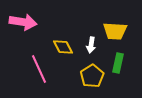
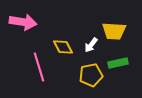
yellow trapezoid: moved 1 px left
white arrow: rotated 28 degrees clockwise
green rectangle: rotated 66 degrees clockwise
pink line: moved 2 px up; rotated 8 degrees clockwise
yellow pentagon: moved 1 px left, 1 px up; rotated 20 degrees clockwise
